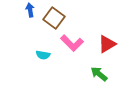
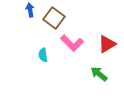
cyan semicircle: rotated 72 degrees clockwise
